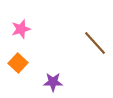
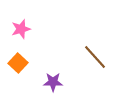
brown line: moved 14 px down
